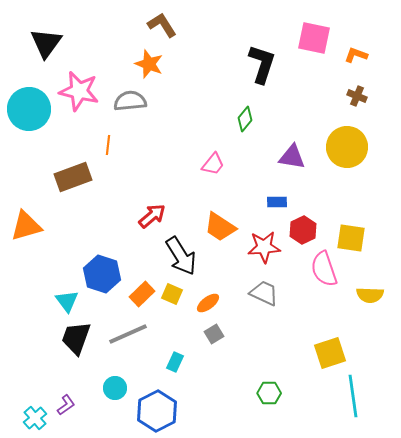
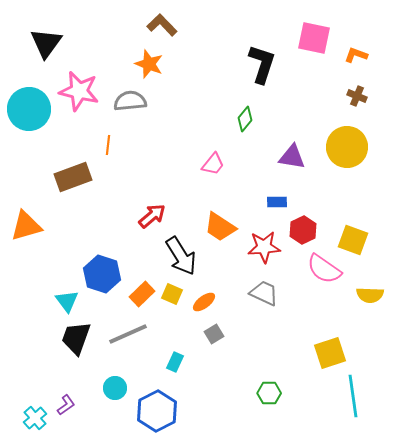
brown L-shape at (162, 25): rotated 12 degrees counterclockwise
yellow square at (351, 238): moved 2 px right, 2 px down; rotated 12 degrees clockwise
pink semicircle at (324, 269): rotated 36 degrees counterclockwise
orange ellipse at (208, 303): moved 4 px left, 1 px up
